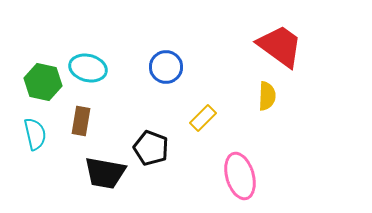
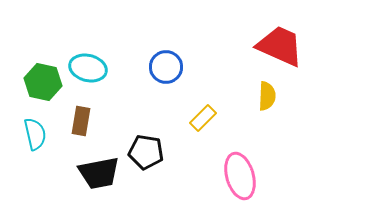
red trapezoid: rotated 12 degrees counterclockwise
black pentagon: moved 5 px left, 4 px down; rotated 12 degrees counterclockwise
black trapezoid: moved 6 px left; rotated 21 degrees counterclockwise
